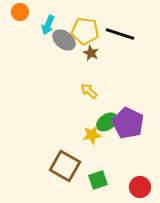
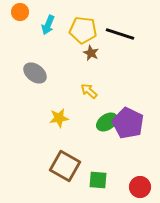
yellow pentagon: moved 2 px left, 1 px up
gray ellipse: moved 29 px left, 33 px down
yellow star: moved 33 px left, 17 px up
green square: rotated 24 degrees clockwise
